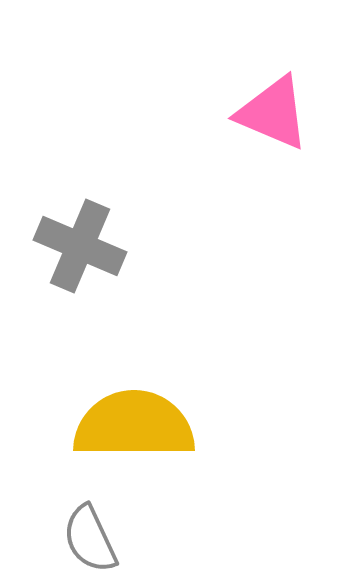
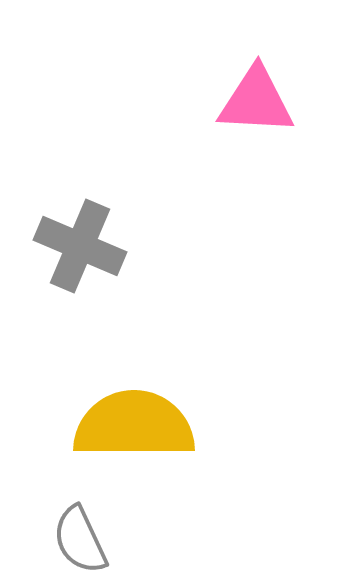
pink triangle: moved 17 px left, 12 px up; rotated 20 degrees counterclockwise
gray semicircle: moved 10 px left, 1 px down
